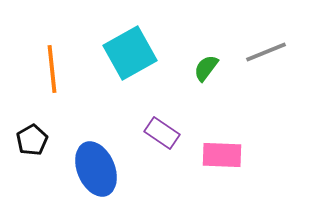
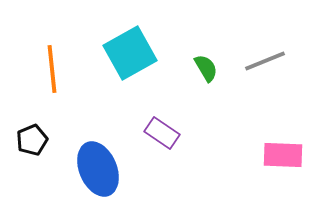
gray line: moved 1 px left, 9 px down
green semicircle: rotated 112 degrees clockwise
black pentagon: rotated 8 degrees clockwise
pink rectangle: moved 61 px right
blue ellipse: moved 2 px right
